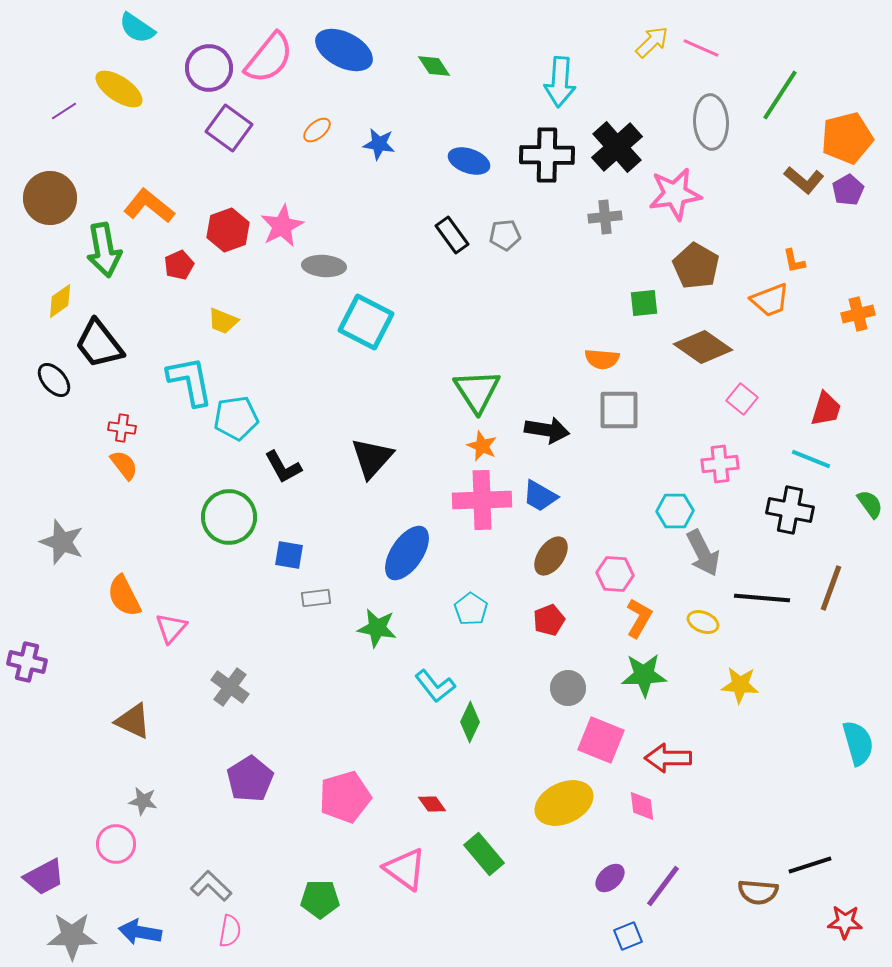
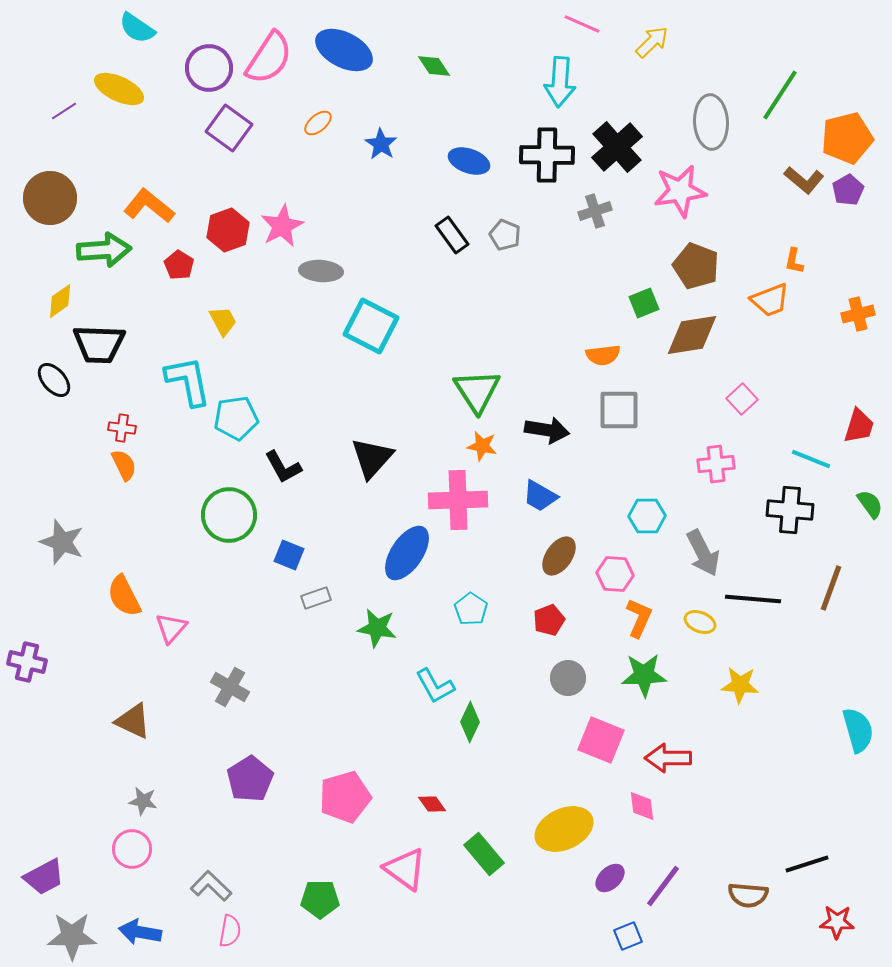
pink line at (701, 48): moved 119 px left, 24 px up
pink semicircle at (269, 58): rotated 6 degrees counterclockwise
yellow ellipse at (119, 89): rotated 9 degrees counterclockwise
orange ellipse at (317, 130): moved 1 px right, 7 px up
blue star at (379, 144): moved 2 px right; rotated 24 degrees clockwise
pink star at (675, 194): moved 5 px right, 3 px up
gray cross at (605, 217): moved 10 px left, 6 px up; rotated 12 degrees counterclockwise
gray pentagon at (505, 235): rotated 28 degrees clockwise
green arrow at (104, 250): rotated 84 degrees counterclockwise
orange L-shape at (794, 261): rotated 24 degrees clockwise
red pentagon at (179, 265): rotated 16 degrees counterclockwise
gray ellipse at (324, 266): moved 3 px left, 5 px down
brown pentagon at (696, 266): rotated 9 degrees counterclockwise
green square at (644, 303): rotated 16 degrees counterclockwise
yellow trapezoid at (223, 321): rotated 140 degrees counterclockwise
cyan square at (366, 322): moved 5 px right, 4 px down
black trapezoid at (99, 344): rotated 50 degrees counterclockwise
brown diamond at (703, 347): moved 11 px left, 12 px up; rotated 44 degrees counterclockwise
orange semicircle at (602, 359): moved 1 px right, 4 px up; rotated 12 degrees counterclockwise
cyan L-shape at (190, 381): moved 2 px left
pink square at (742, 399): rotated 8 degrees clockwise
red trapezoid at (826, 409): moved 33 px right, 17 px down
orange star at (482, 446): rotated 12 degrees counterclockwise
pink cross at (720, 464): moved 4 px left
orange semicircle at (124, 465): rotated 12 degrees clockwise
pink cross at (482, 500): moved 24 px left
black cross at (790, 510): rotated 6 degrees counterclockwise
cyan hexagon at (675, 511): moved 28 px left, 5 px down
green circle at (229, 517): moved 2 px up
blue square at (289, 555): rotated 12 degrees clockwise
brown ellipse at (551, 556): moved 8 px right
gray rectangle at (316, 598): rotated 12 degrees counterclockwise
black line at (762, 598): moved 9 px left, 1 px down
orange L-shape at (639, 618): rotated 6 degrees counterclockwise
yellow ellipse at (703, 622): moved 3 px left
cyan L-shape at (435, 686): rotated 9 degrees clockwise
gray cross at (230, 687): rotated 6 degrees counterclockwise
gray circle at (568, 688): moved 10 px up
cyan semicircle at (858, 743): moved 13 px up
yellow ellipse at (564, 803): moved 26 px down
pink circle at (116, 844): moved 16 px right, 5 px down
black line at (810, 865): moved 3 px left, 1 px up
brown semicircle at (758, 892): moved 10 px left, 3 px down
red star at (845, 922): moved 8 px left
